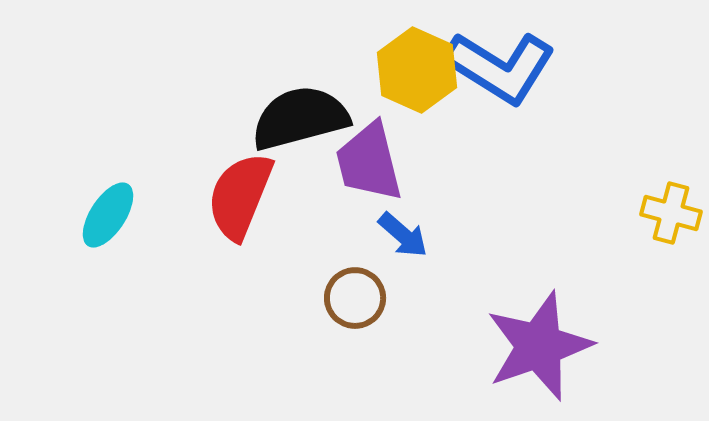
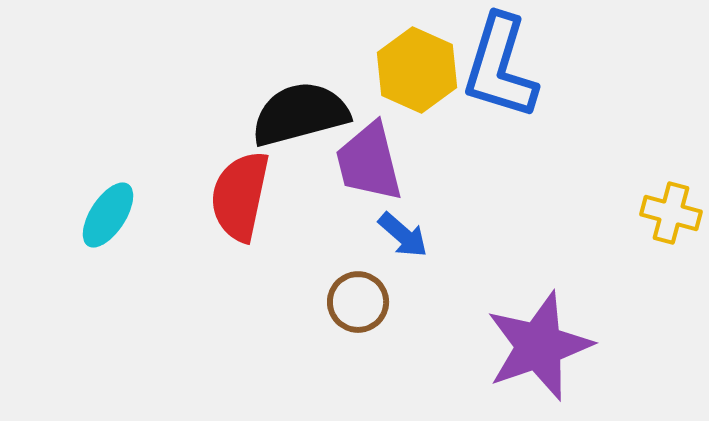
blue L-shape: rotated 75 degrees clockwise
black semicircle: moved 4 px up
red semicircle: rotated 10 degrees counterclockwise
brown circle: moved 3 px right, 4 px down
